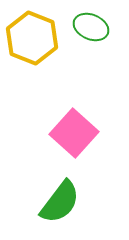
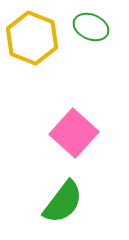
green semicircle: moved 3 px right
